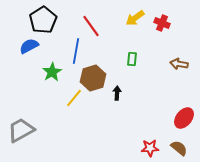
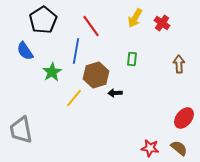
yellow arrow: rotated 24 degrees counterclockwise
red cross: rotated 14 degrees clockwise
blue semicircle: moved 4 px left, 5 px down; rotated 96 degrees counterclockwise
brown arrow: rotated 78 degrees clockwise
brown hexagon: moved 3 px right, 3 px up
black arrow: moved 2 px left; rotated 96 degrees counterclockwise
gray trapezoid: rotated 72 degrees counterclockwise
red star: rotated 12 degrees clockwise
